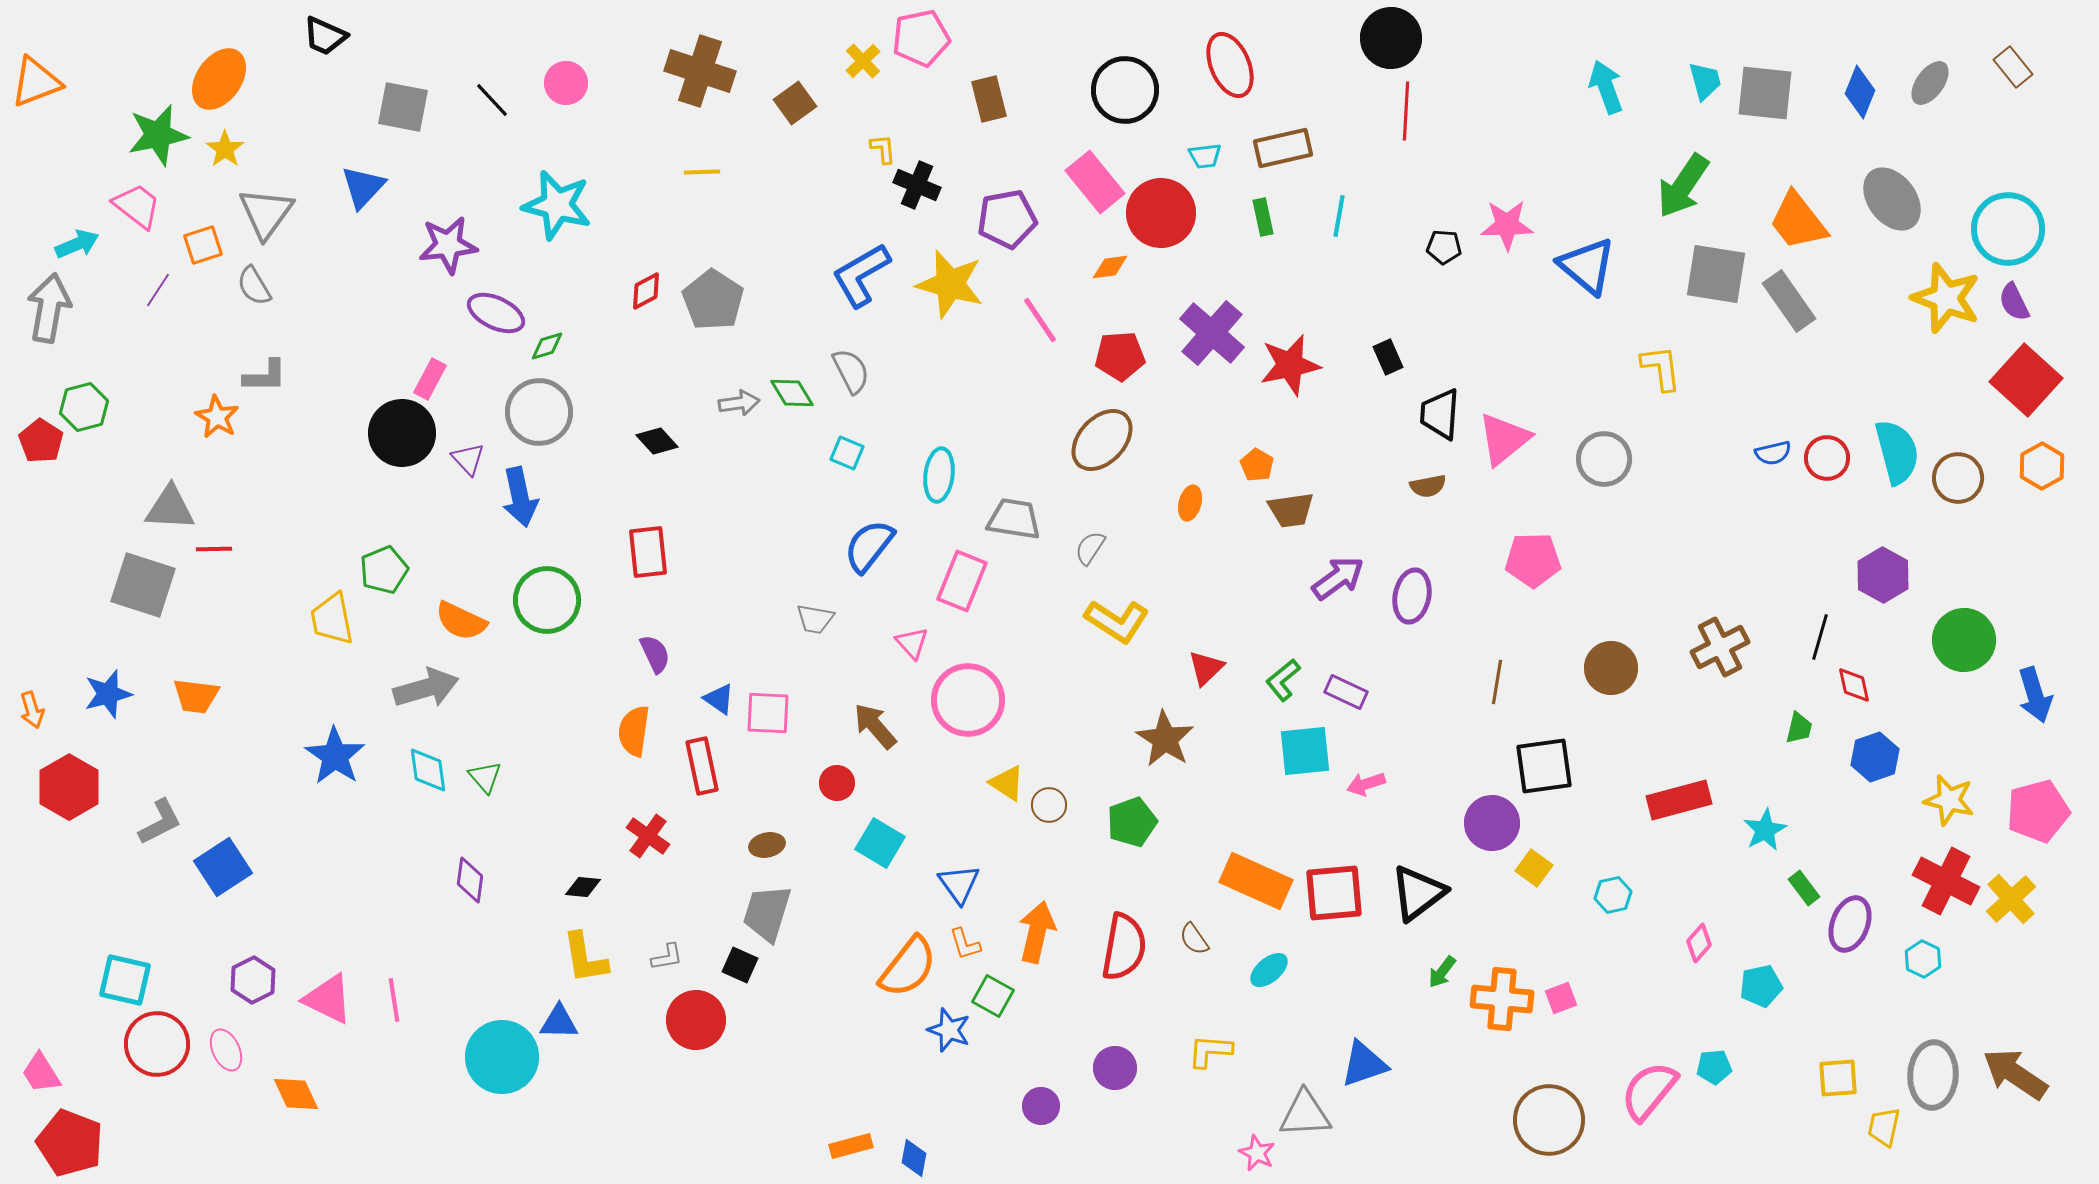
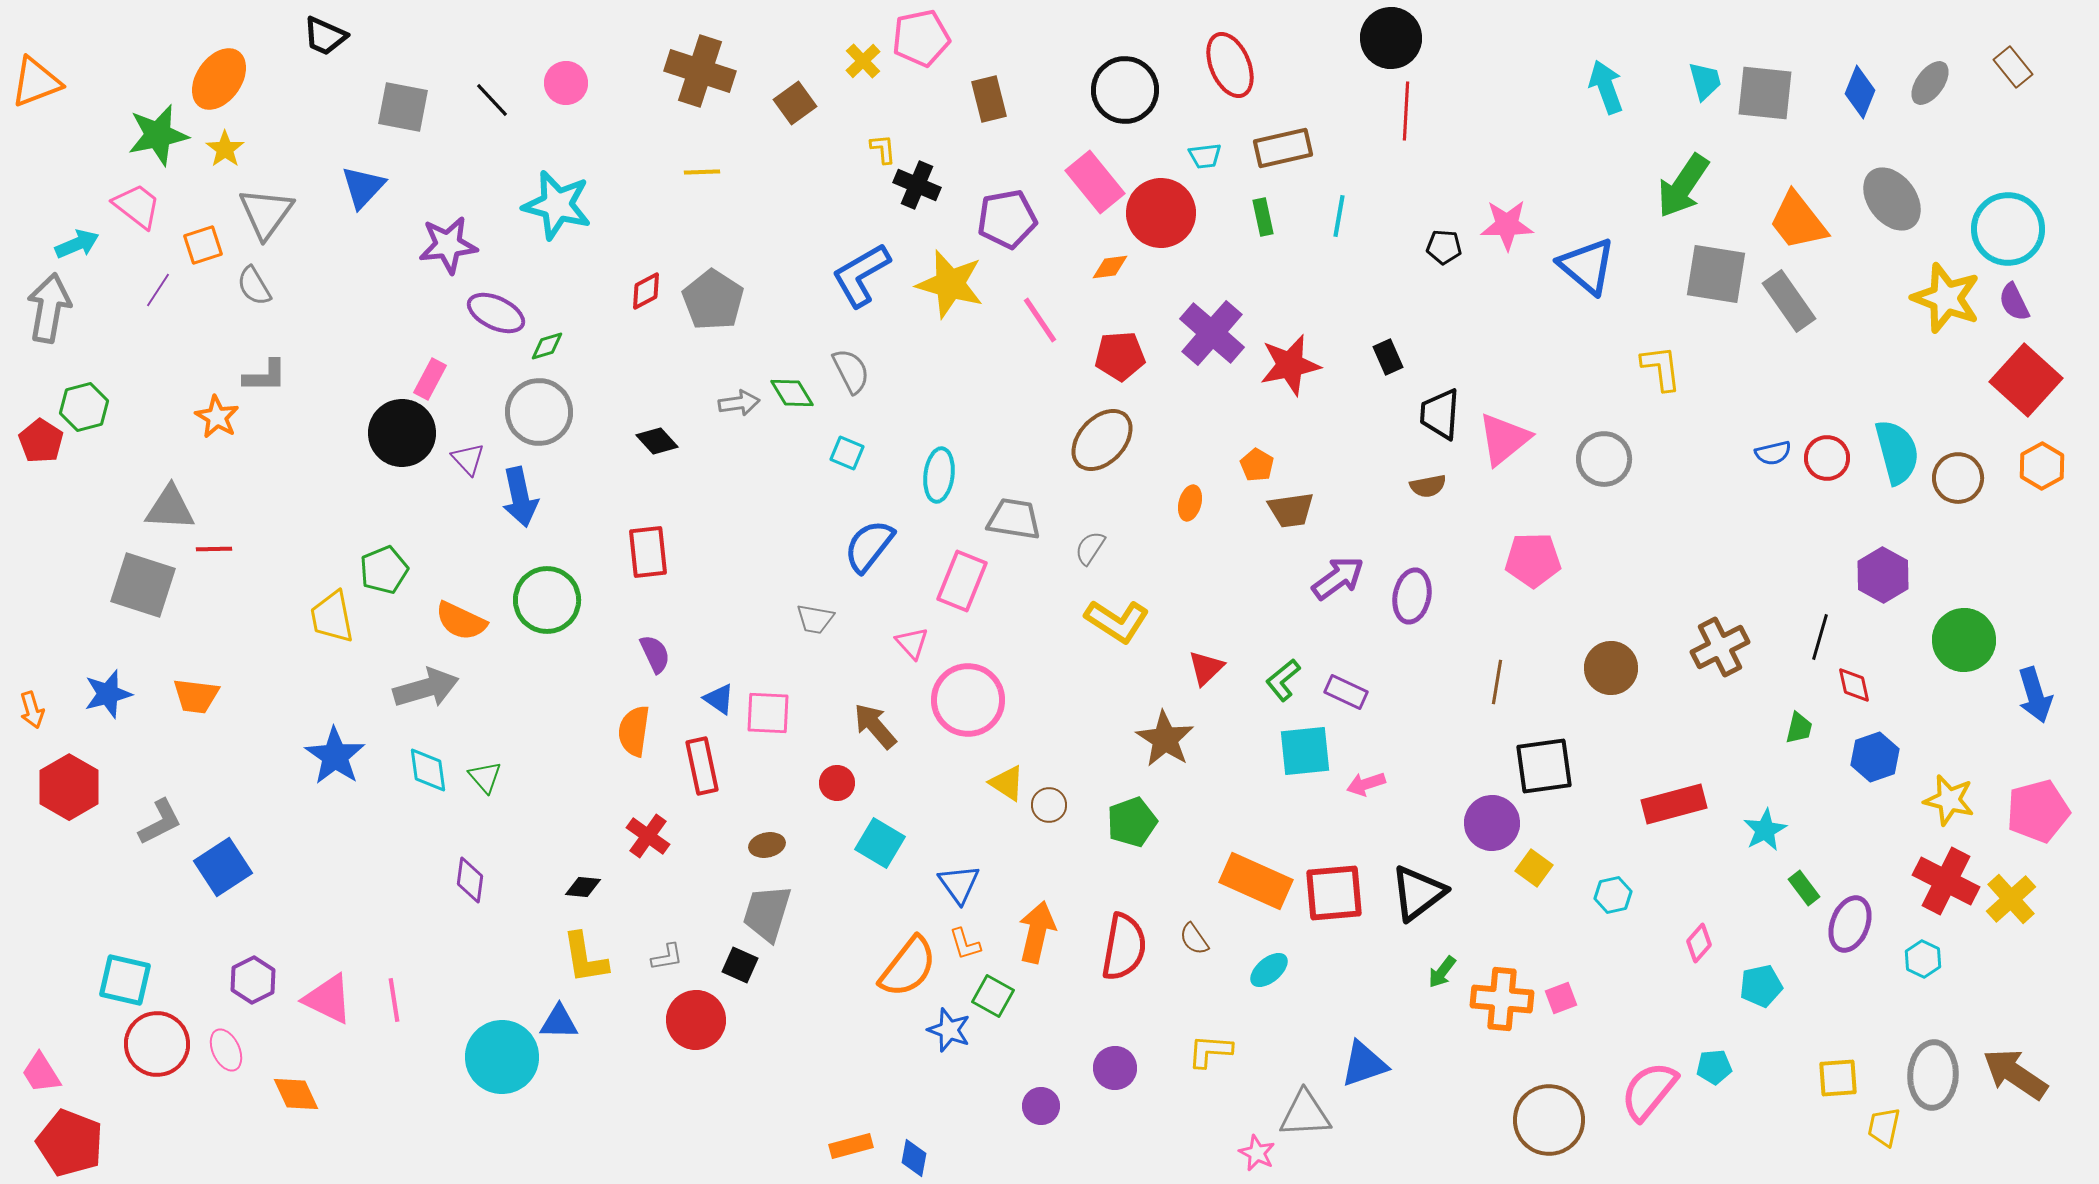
yellow trapezoid at (332, 619): moved 2 px up
red rectangle at (1679, 800): moved 5 px left, 4 px down
